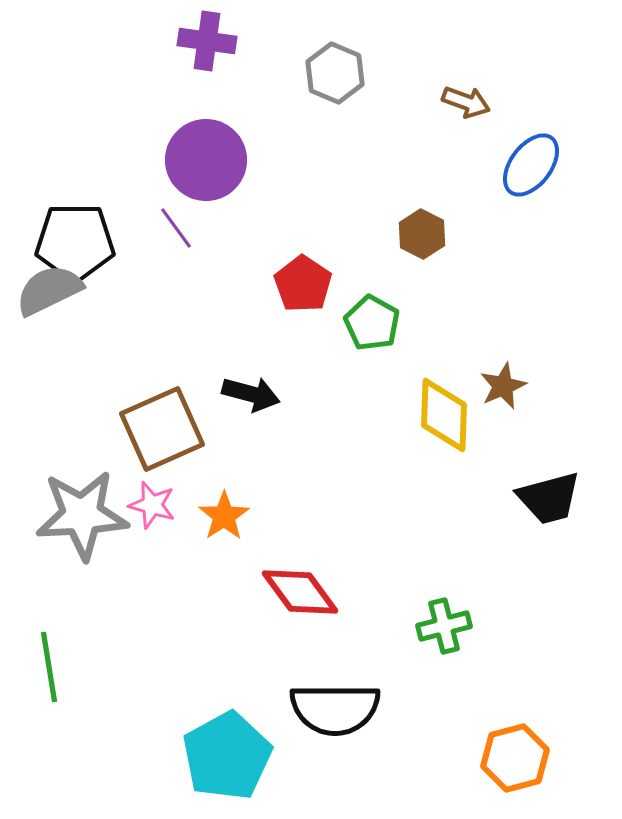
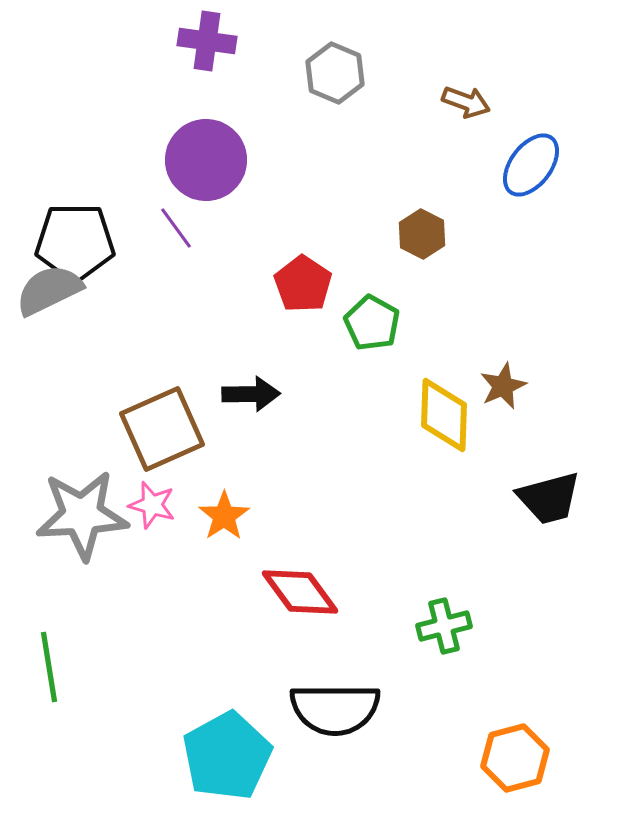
black arrow: rotated 16 degrees counterclockwise
